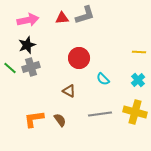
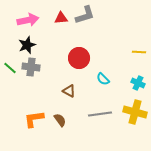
red triangle: moved 1 px left
gray cross: rotated 24 degrees clockwise
cyan cross: moved 3 px down; rotated 24 degrees counterclockwise
